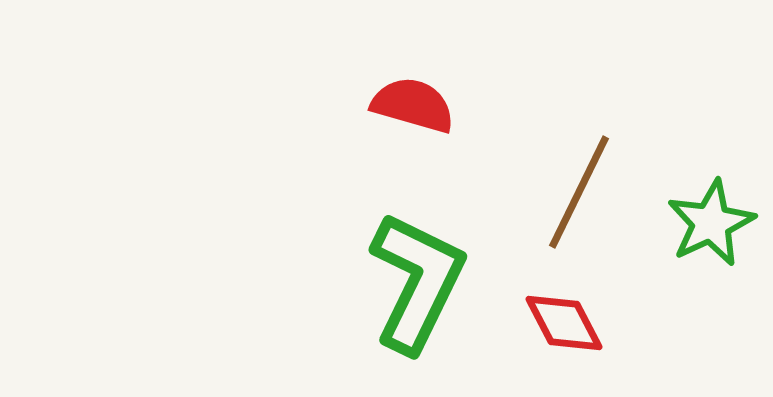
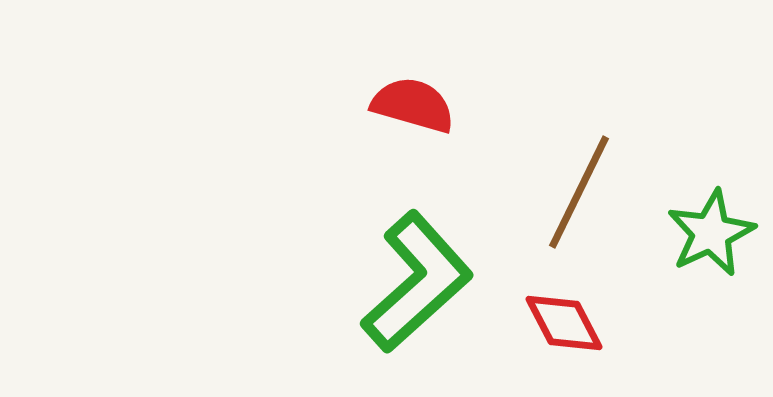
green star: moved 10 px down
green L-shape: rotated 22 degrees clockwise
